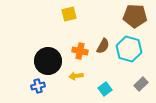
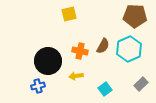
cyan hexagon: rotated 20 degrees clockwise
